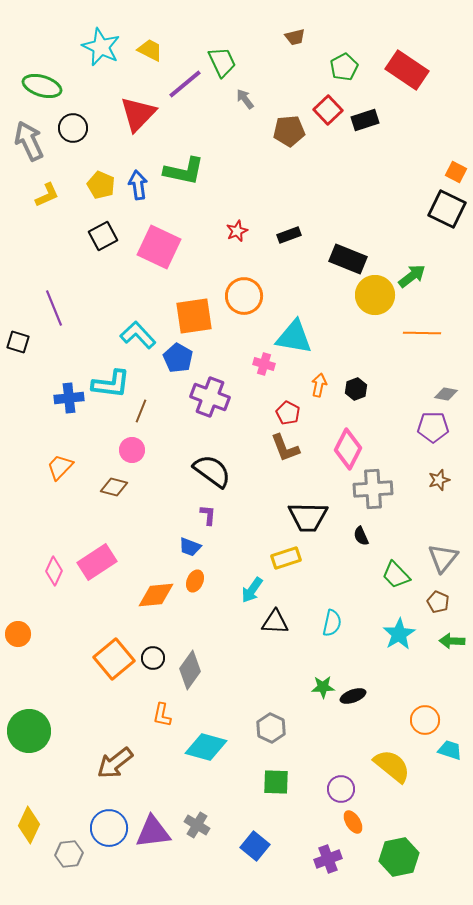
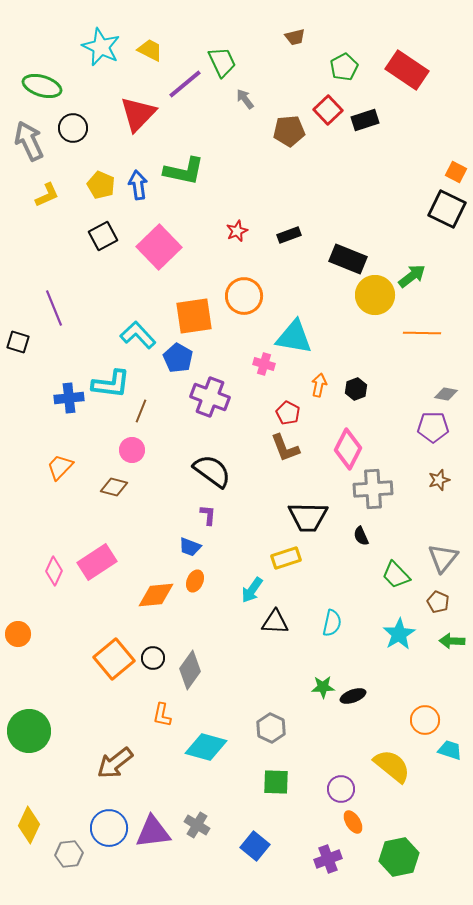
pink square at (159, 247): rotated 21 degrees clockwise
